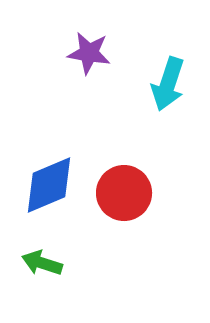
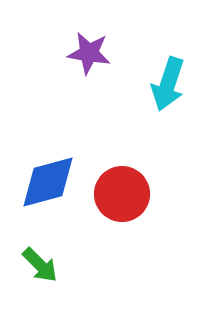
blue diamond: moved 1 px left, 3 px up; rotated 8 degrees clockwise
red circle: moved 2 px left, 1 px down
green arrow: moved 2 px left, 2 px down; rotated 153 degrees counterclockwise
